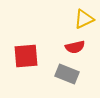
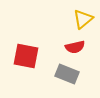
yellow triangle: moved 1 px left; rotated 15 degrees counterclockwise
red square: rotated 16 degrees clockwise
